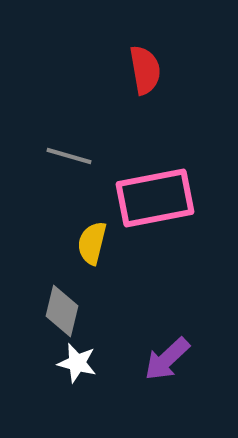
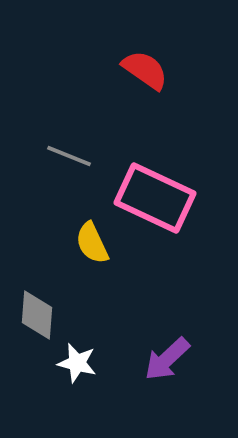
red semicircle: rotated 45 degrees counterclockwise
gray line: rotated 6 degrees clockwise
pink rectangle: rotated 36 degrees clockwise
yellow semicircle: rotated 39 degrees counterclockwise
gray diamond: moved 25 px left, 4 px down; rotated 9 degrees counterclockwise
